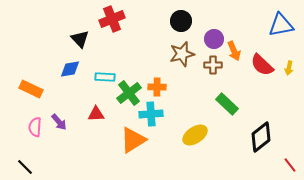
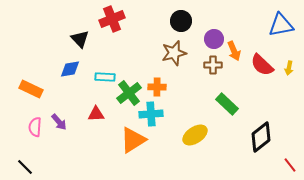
brown star: moved 8 px left, 1 px up
